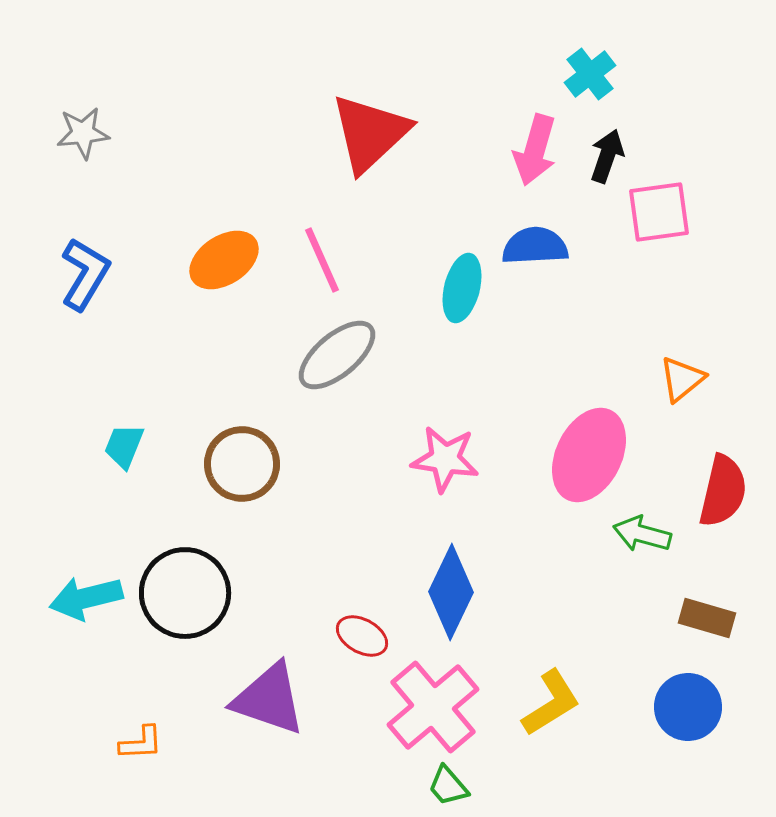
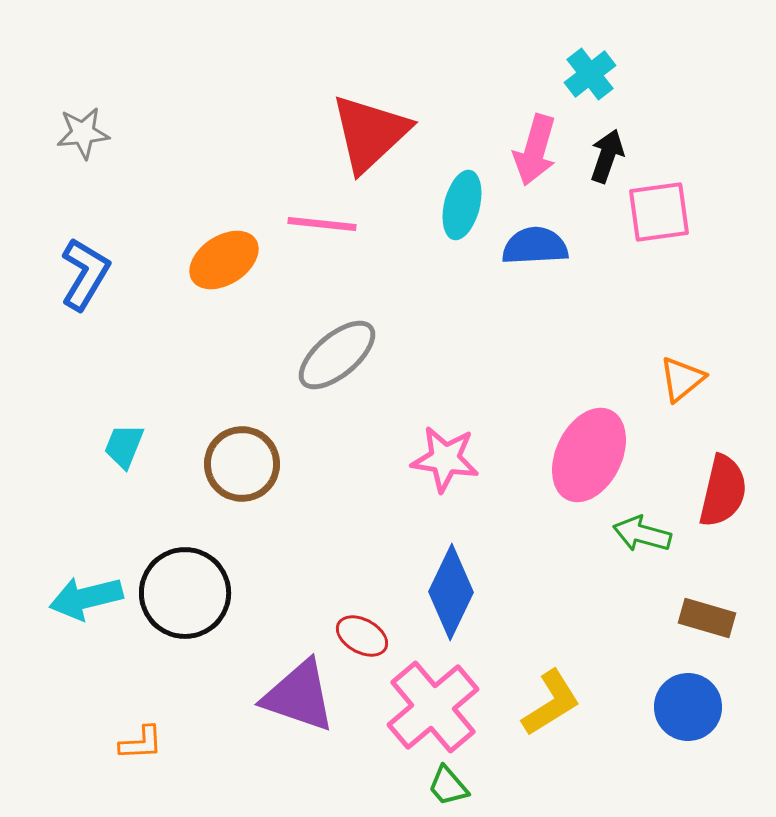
pink line: moved 36 px up; rotated 60 degrees counterclockwise
cyan ellipse: moved 83 px up
purple triangle: moved 30 px right, 3 px up
